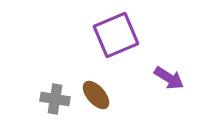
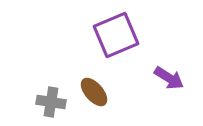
brown ellipse: moved 2 px left, 3 px up
gray cross: moved 4 px left, 3 px down
